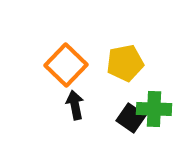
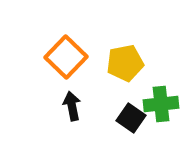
orange square: moved 8 px up
black arrow: moved 3 px left, 1 px down
green cross: moved 7 px right, 5 px up; rotated 8 degrees counterclockwise
